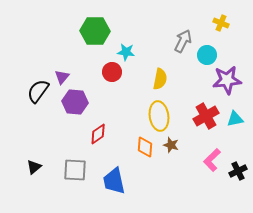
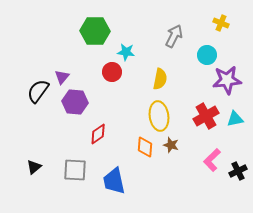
gray arrow: moved 9 px left, 5 px up
